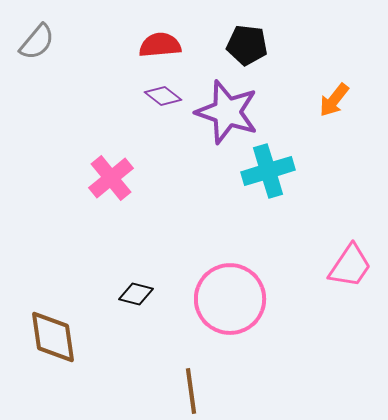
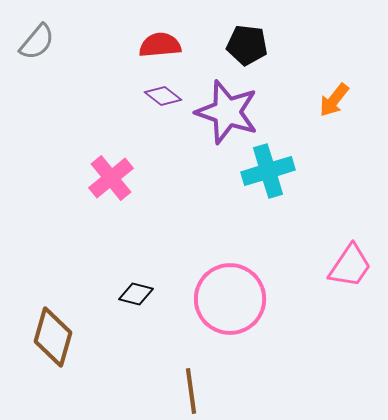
brown diamond: rotated 24 degrees clockwise
